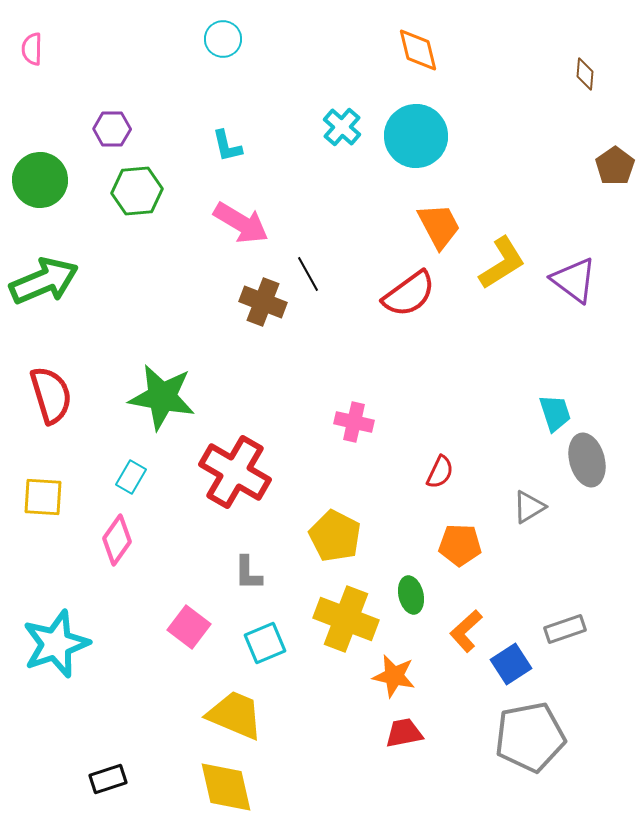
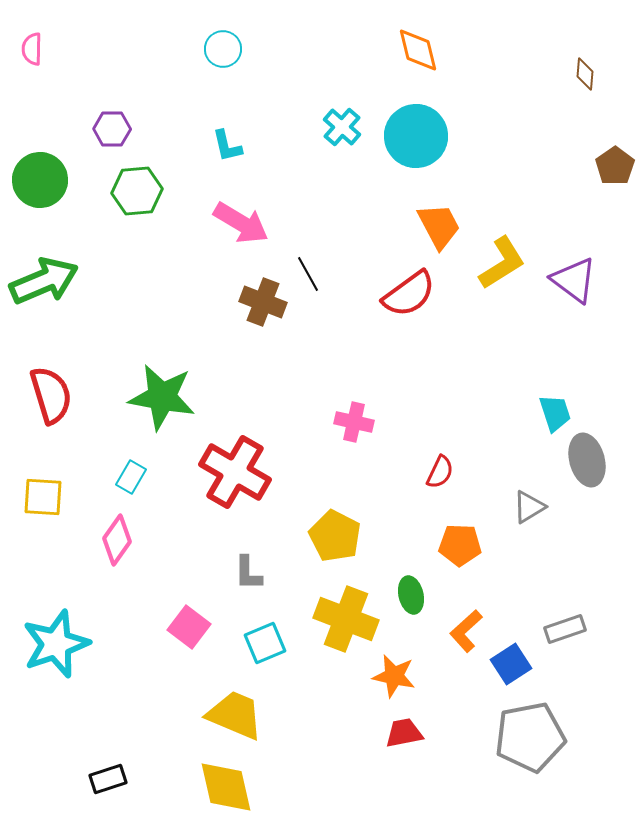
cyan circle at (223, 39): moved 10 px down
